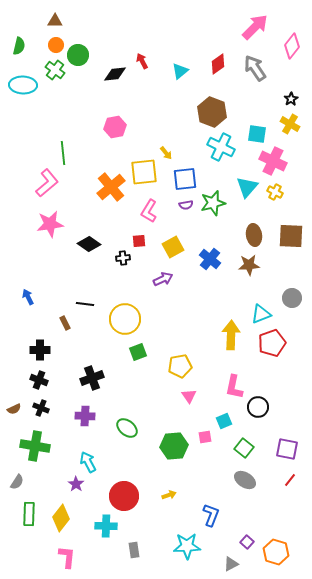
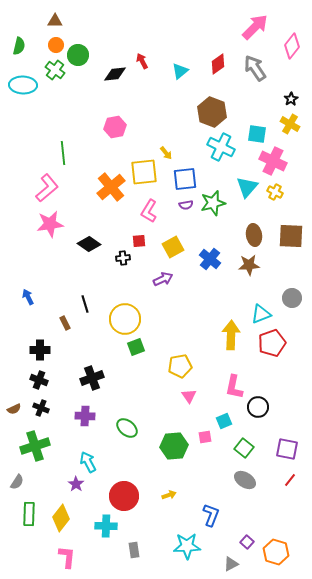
pink L-shape at (47, 183): moved 5 px down
black line at (85, 304): rotated 66 degrees clockwise
green square at (138, 352): moved 2 px left, 5 px up
green cross at (35, 446): rotated 28 degrees counterclockwise
